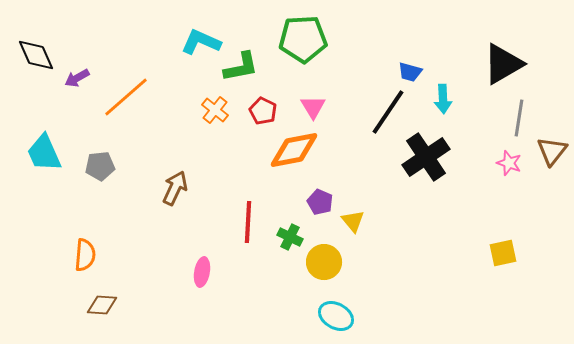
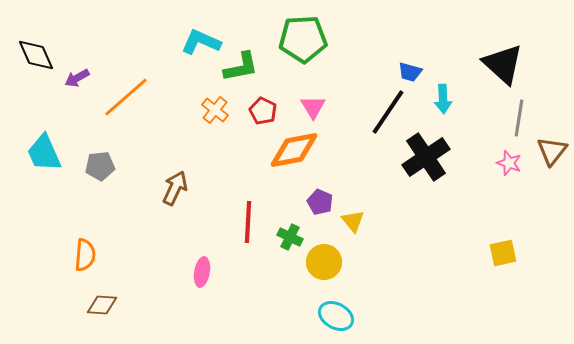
black triangle: rotated 48 degrees counterclockwise
